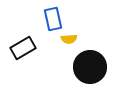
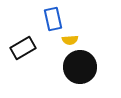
yellow semicircle: moved 1 px right, 1 px down
black circle: moved 10 px left
